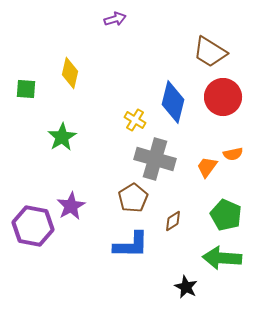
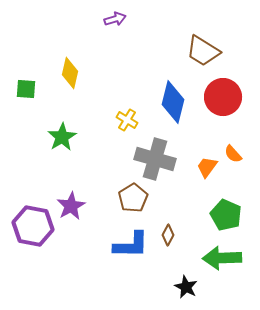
brown trapezoid: moved 7 px left, 1 px up
yellow cross: moved 8 px left
orange semicircle: rotated 60 degrees clockwise
brown diamond: moved 5 px left, 14 px down; rotated 30 degrees counterclockwise
green arrow: rotated 6 degrees counterclockwise
